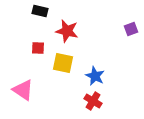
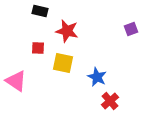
blue star: moved 2 px right, 1 px down
pink triangle: moved 7 px left, 9 px up
red cross: moved 17 px right; rotated 18 degrees clockwise
